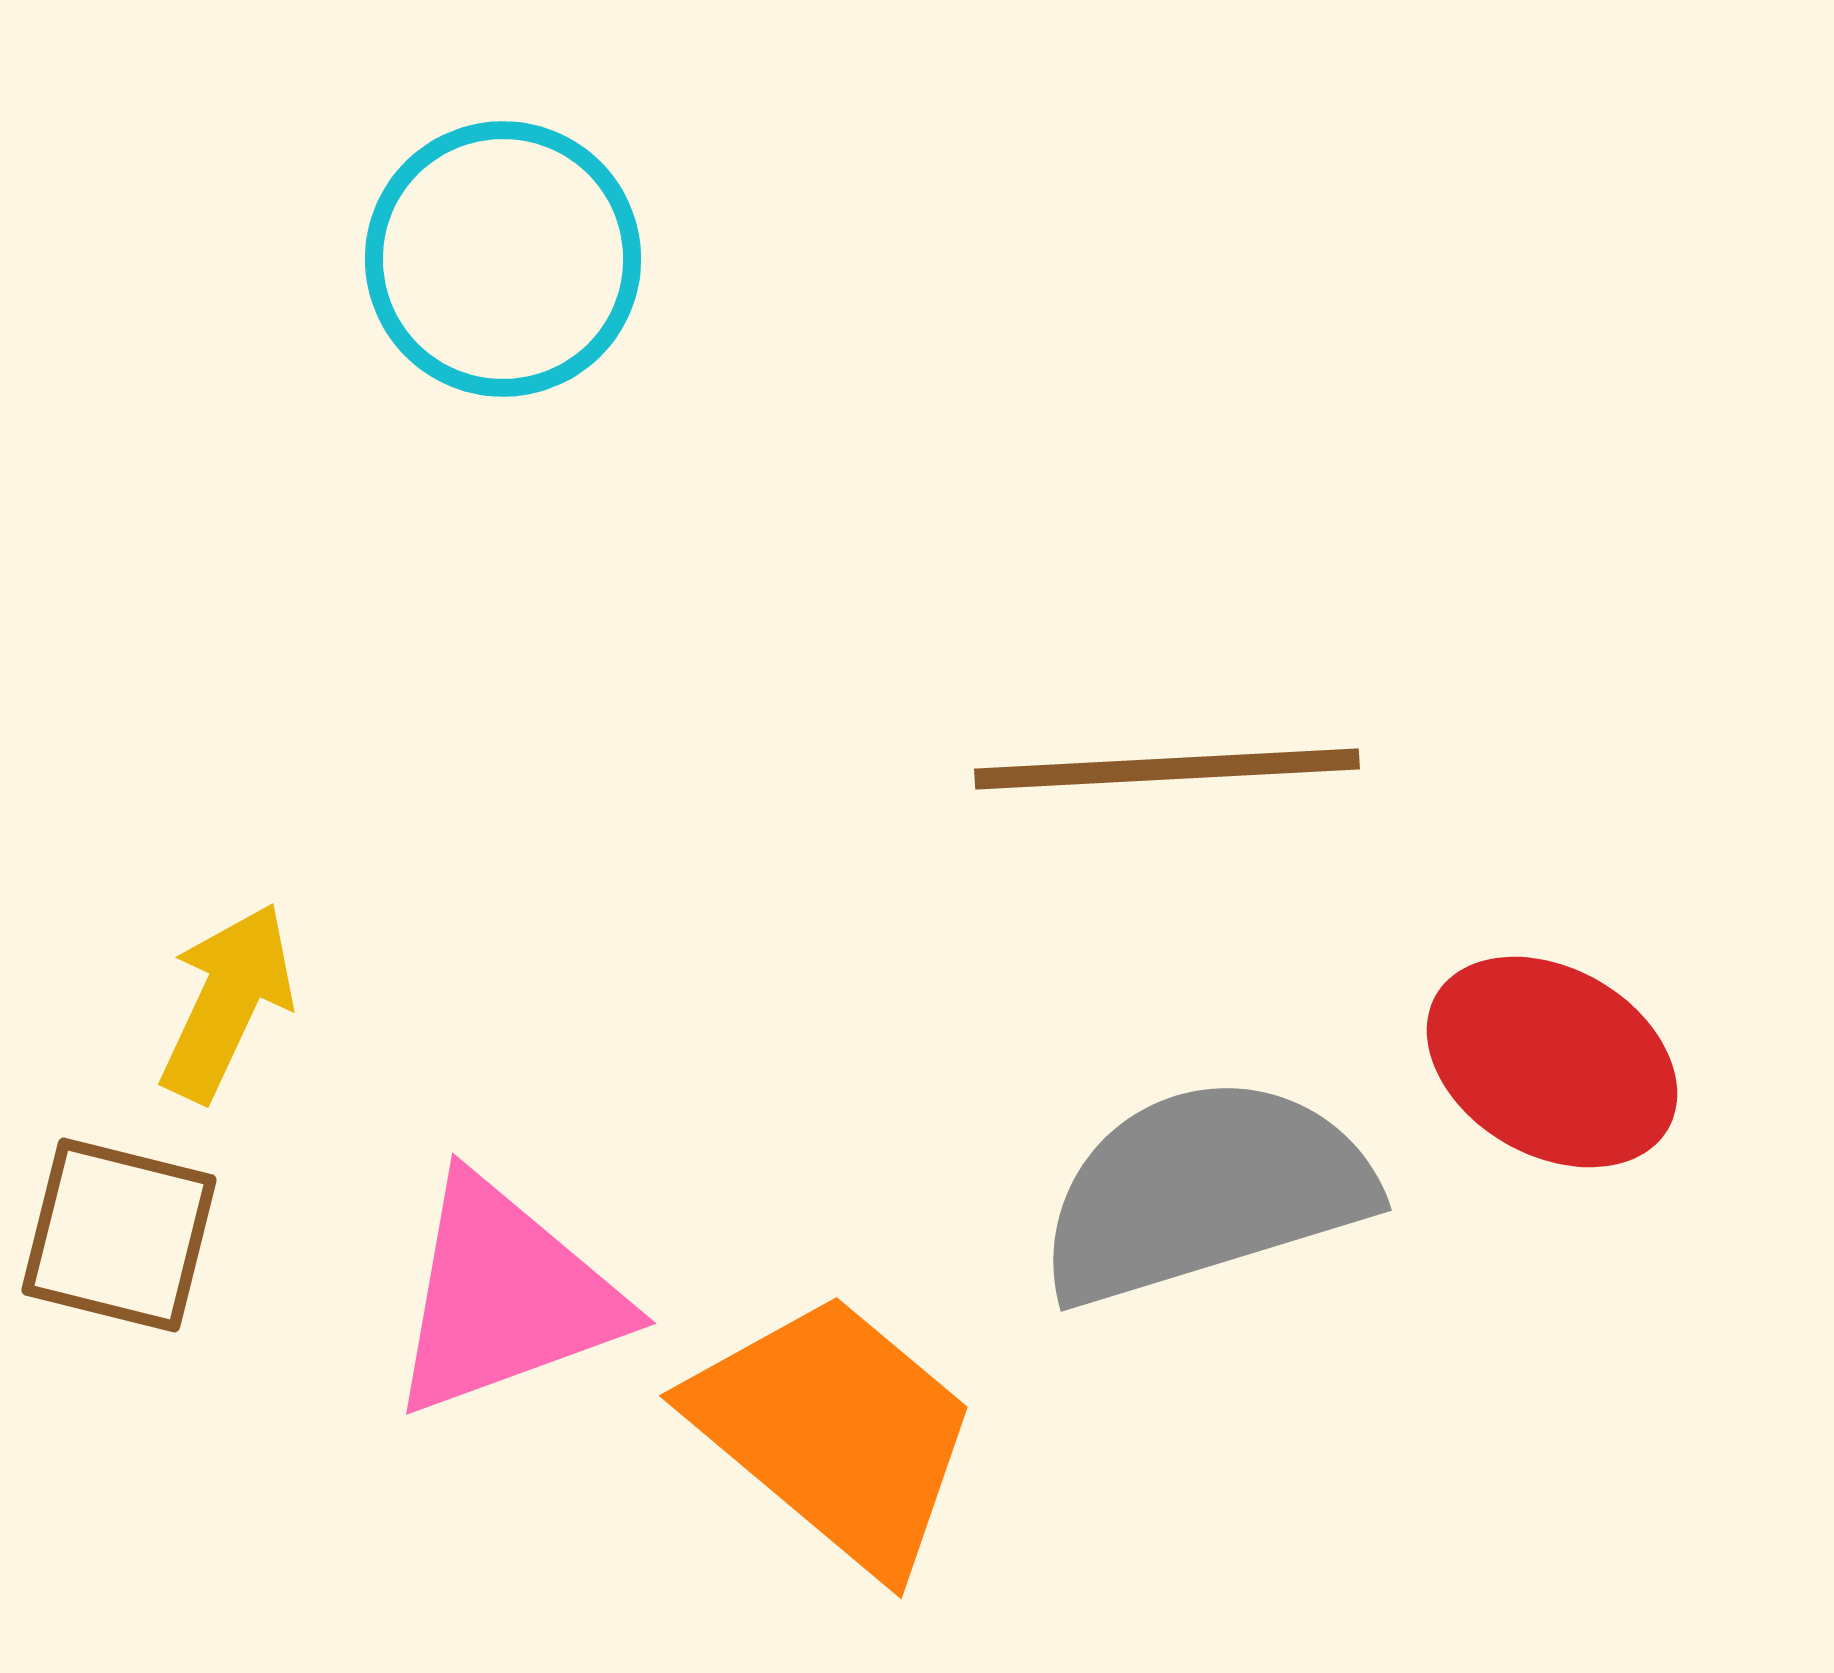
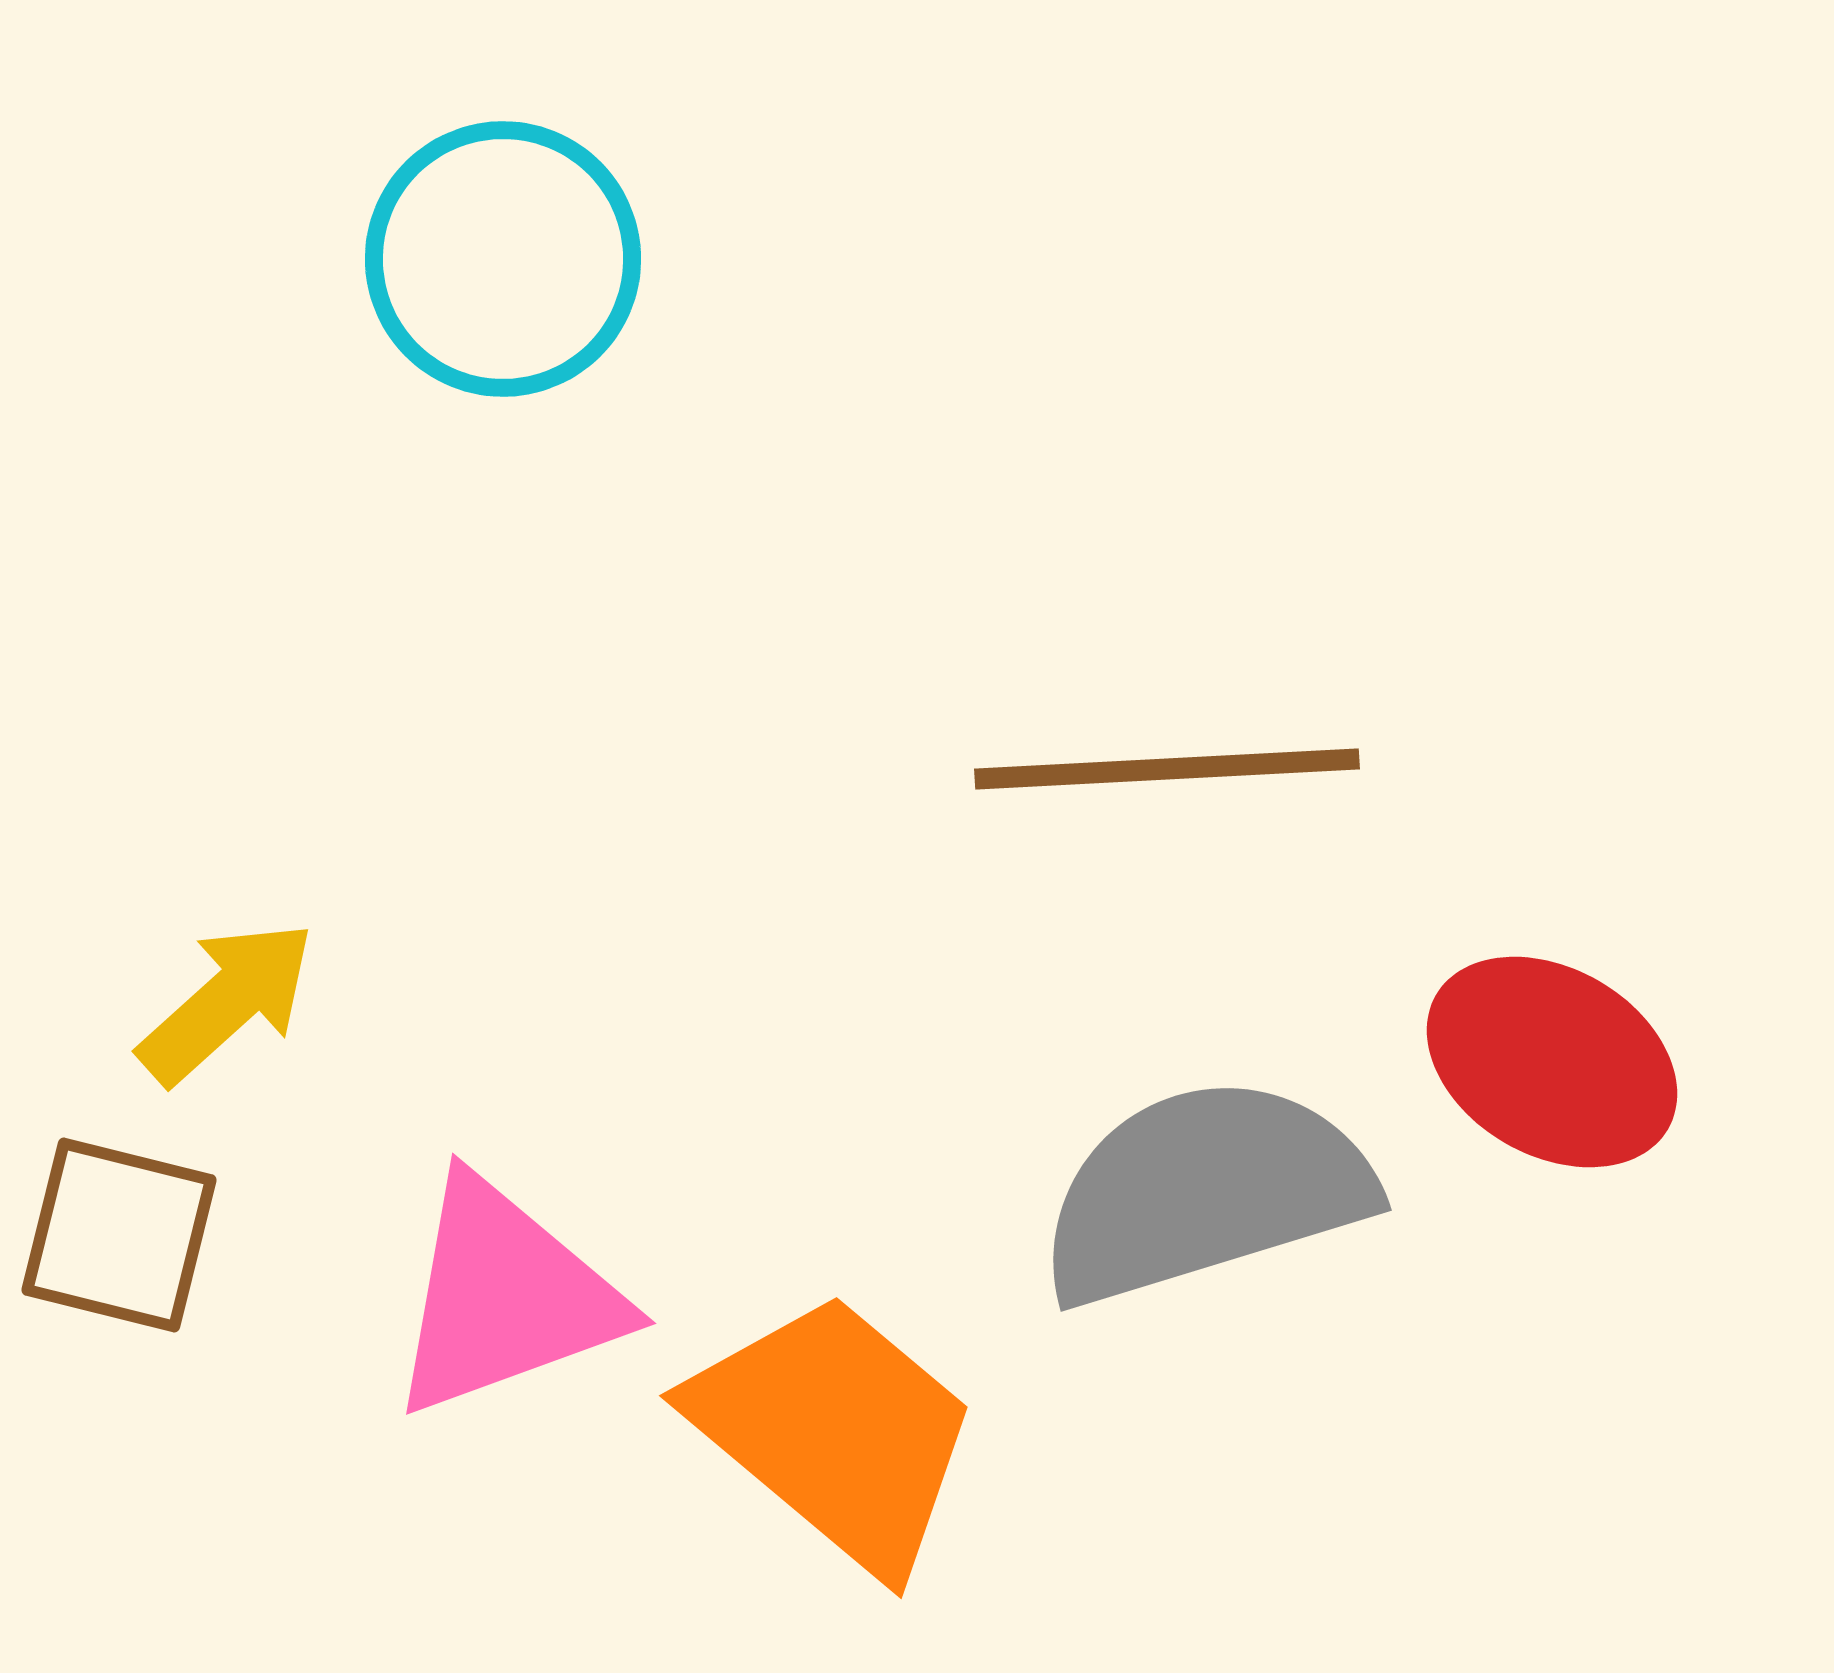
yellow arrow: rotated 23 degrees clockwise
